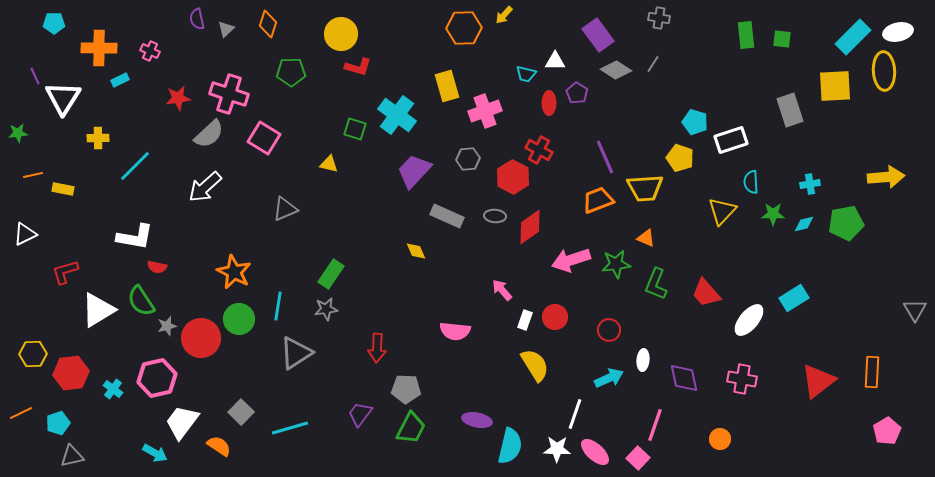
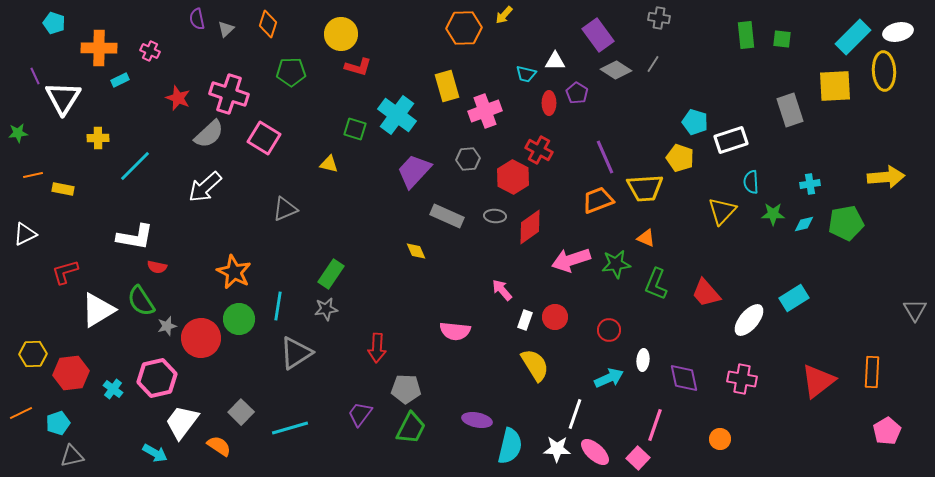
cyan pentagon at (54, 23): rotated 20 degrees clockwise
red star at (178, 98): rotated 30 degrees clockwise
